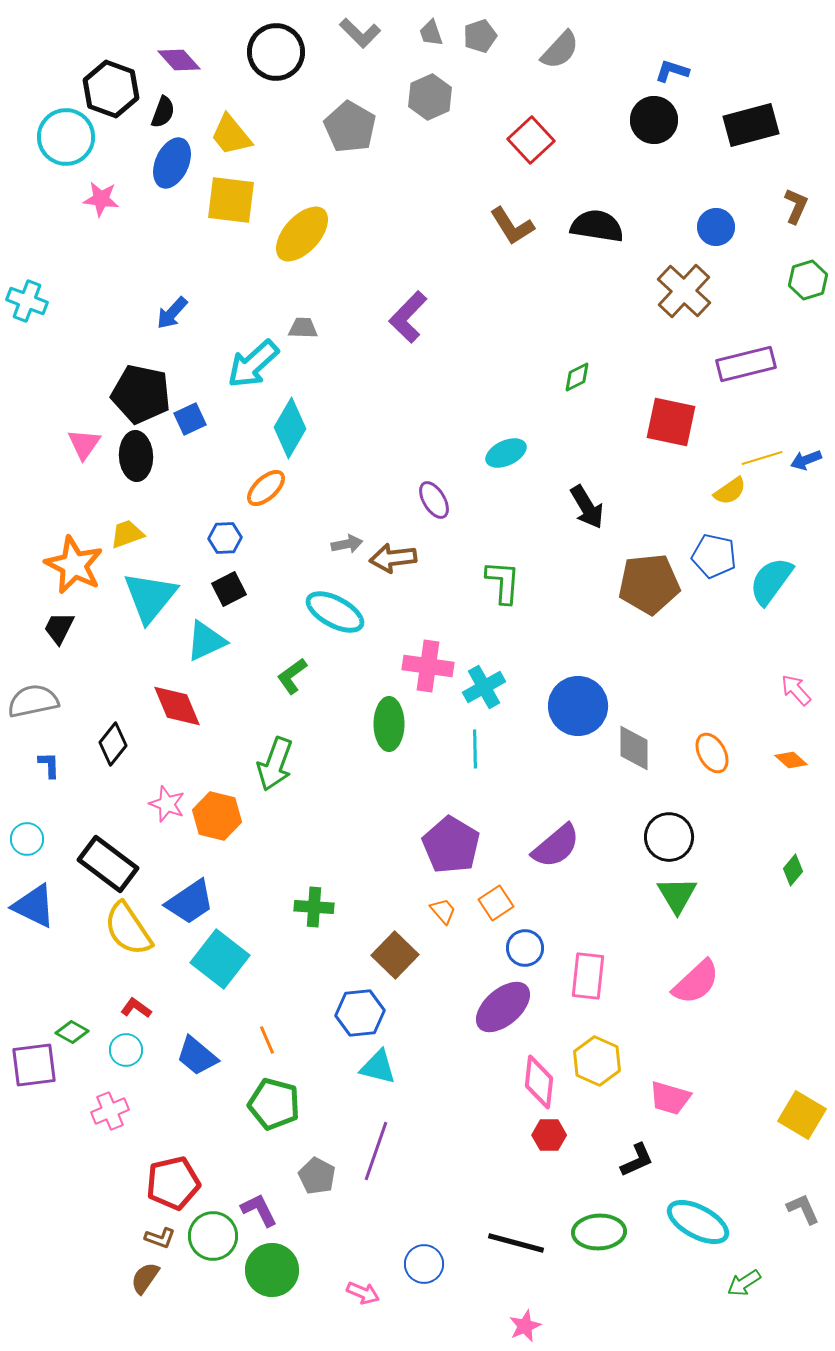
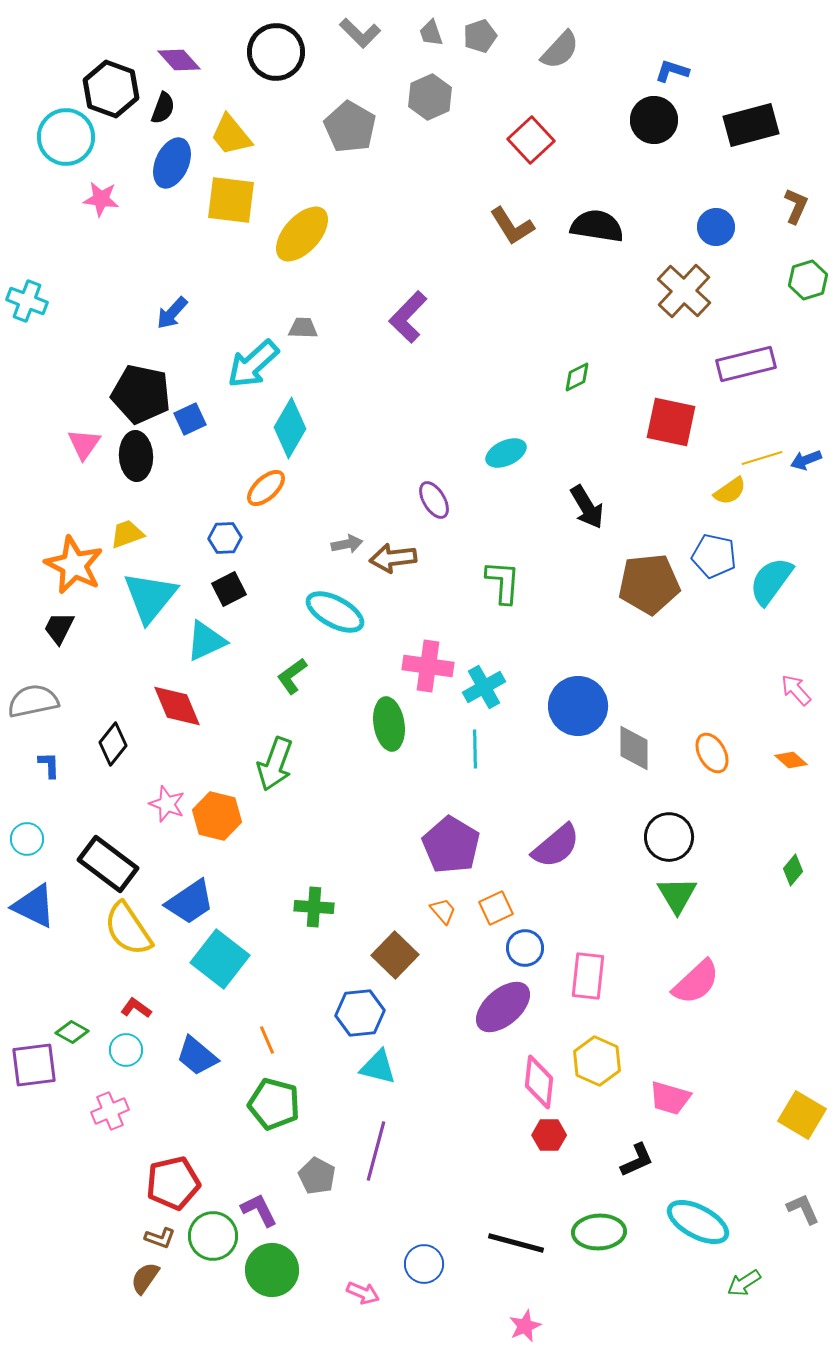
black semicircle at (163, 112): moved 4 px up
green ellipse at (389, 724): rotated 9 degrees counterclockwise
orange square at (496, 903): moved 5 px down; rotated 8 degrees clockwise
purple line at (376, 1151): rotated 4 degrees counterclockwise
